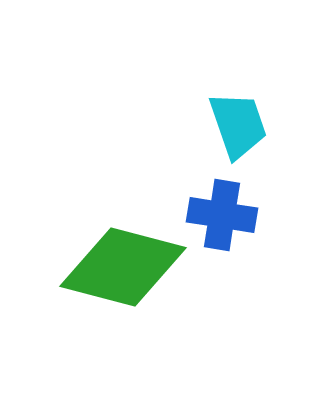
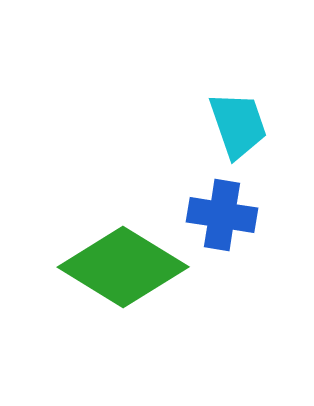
green diamond: rotated 17 degrees clockwise
